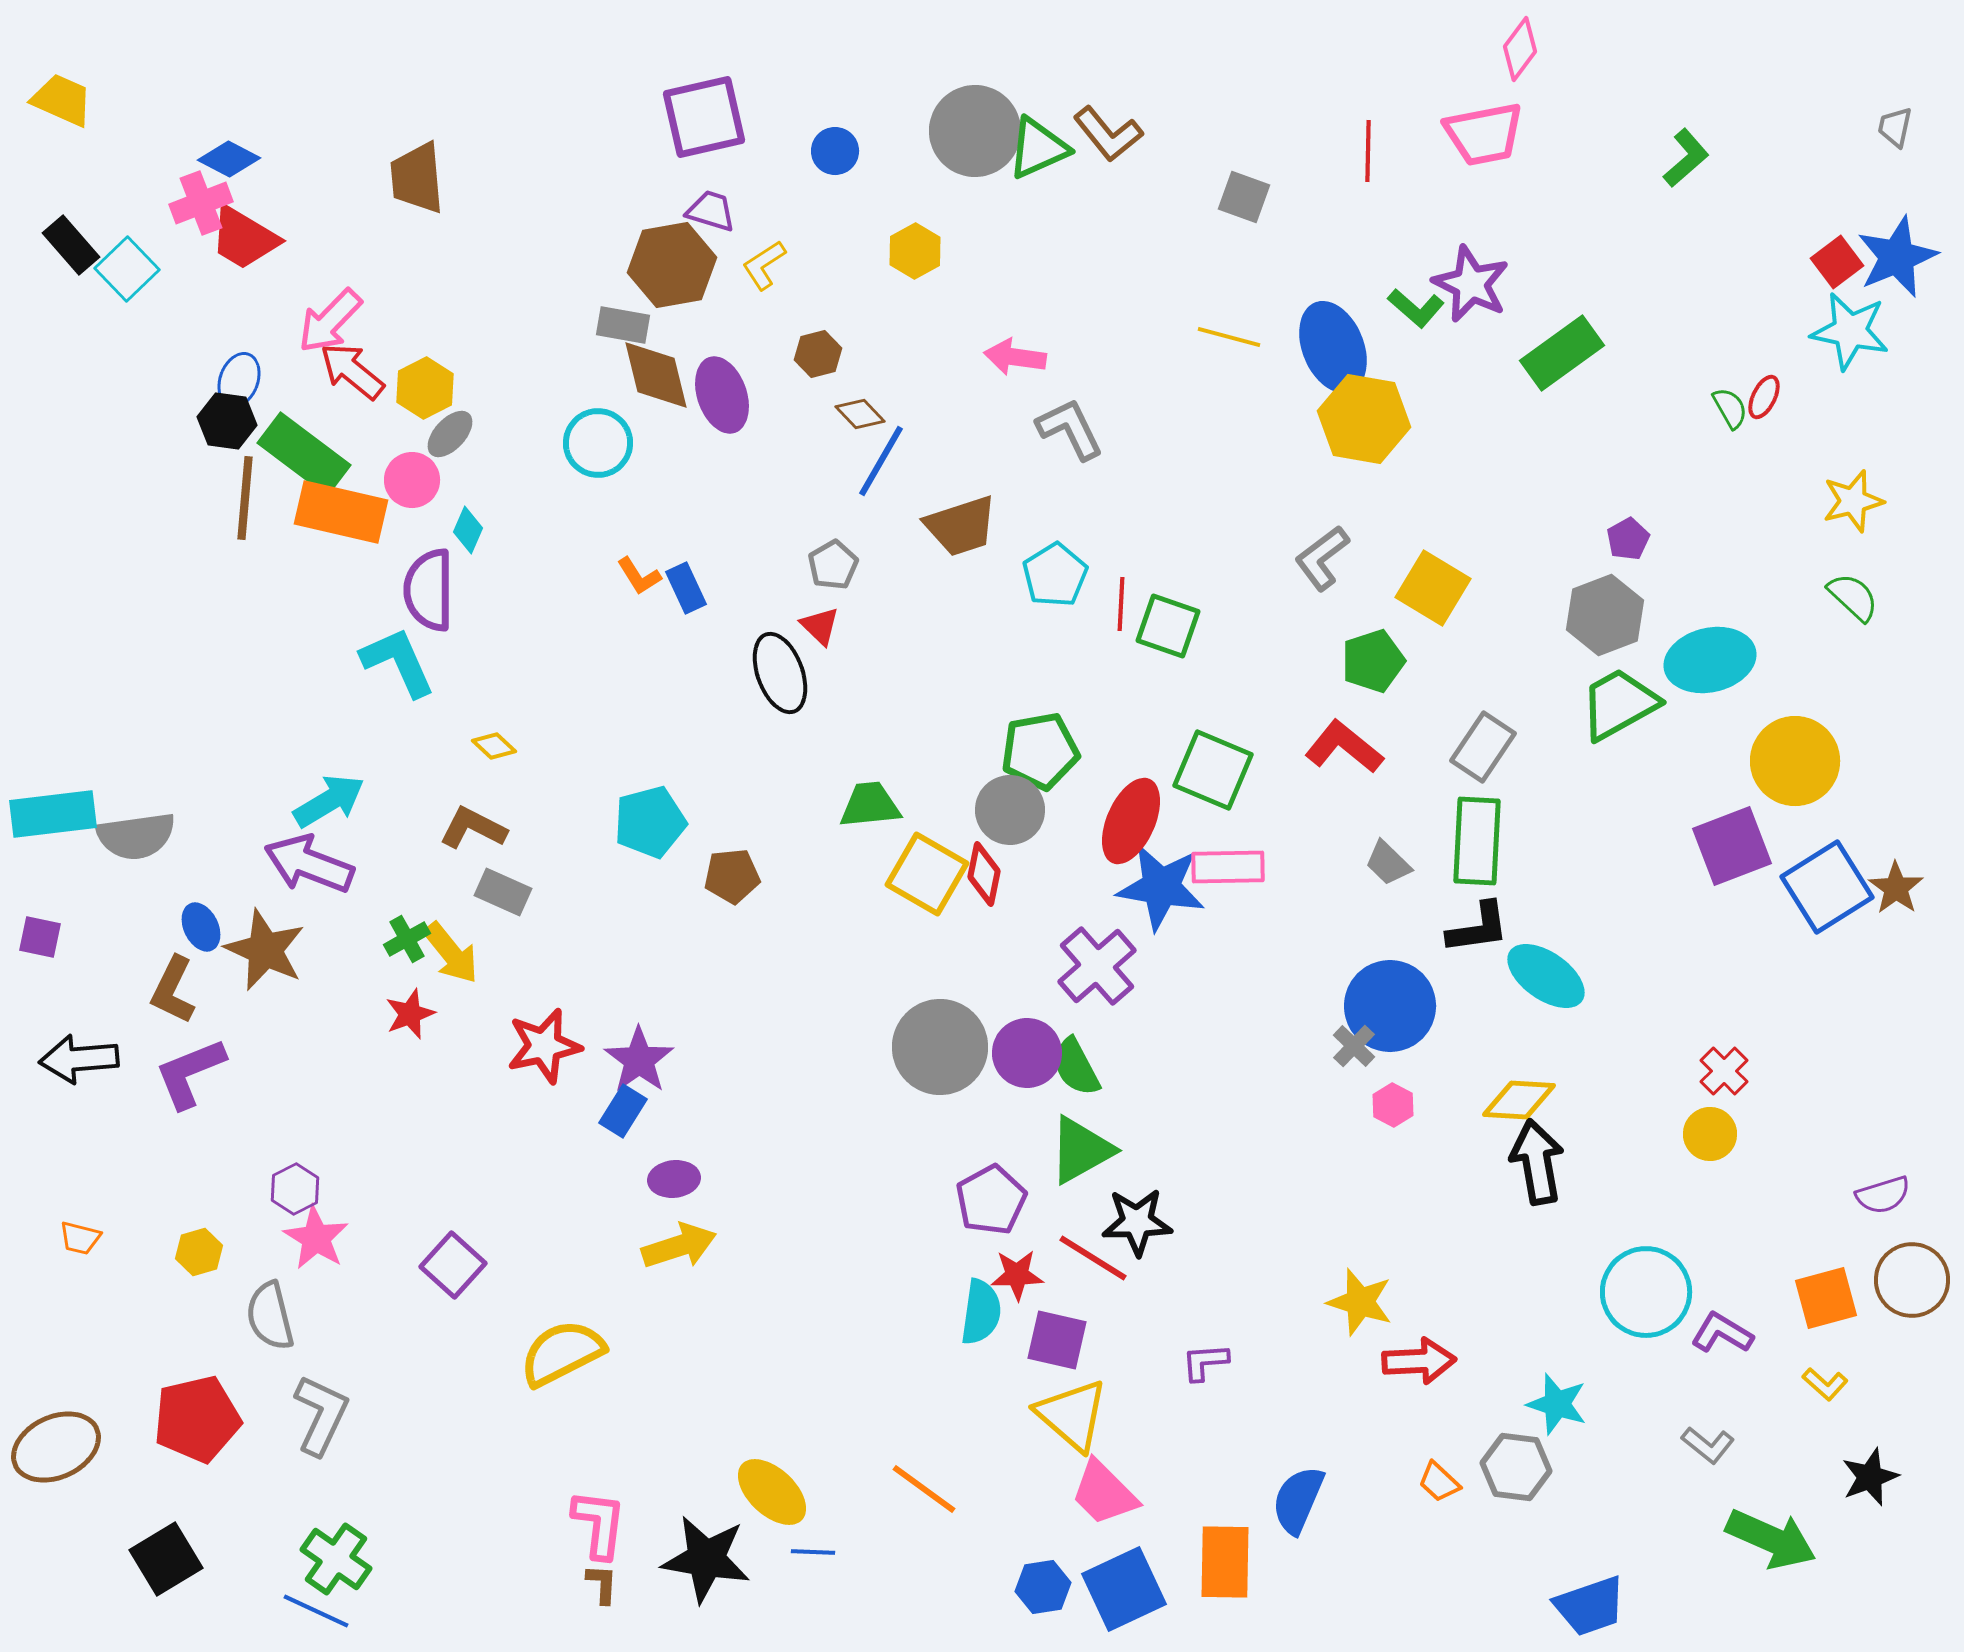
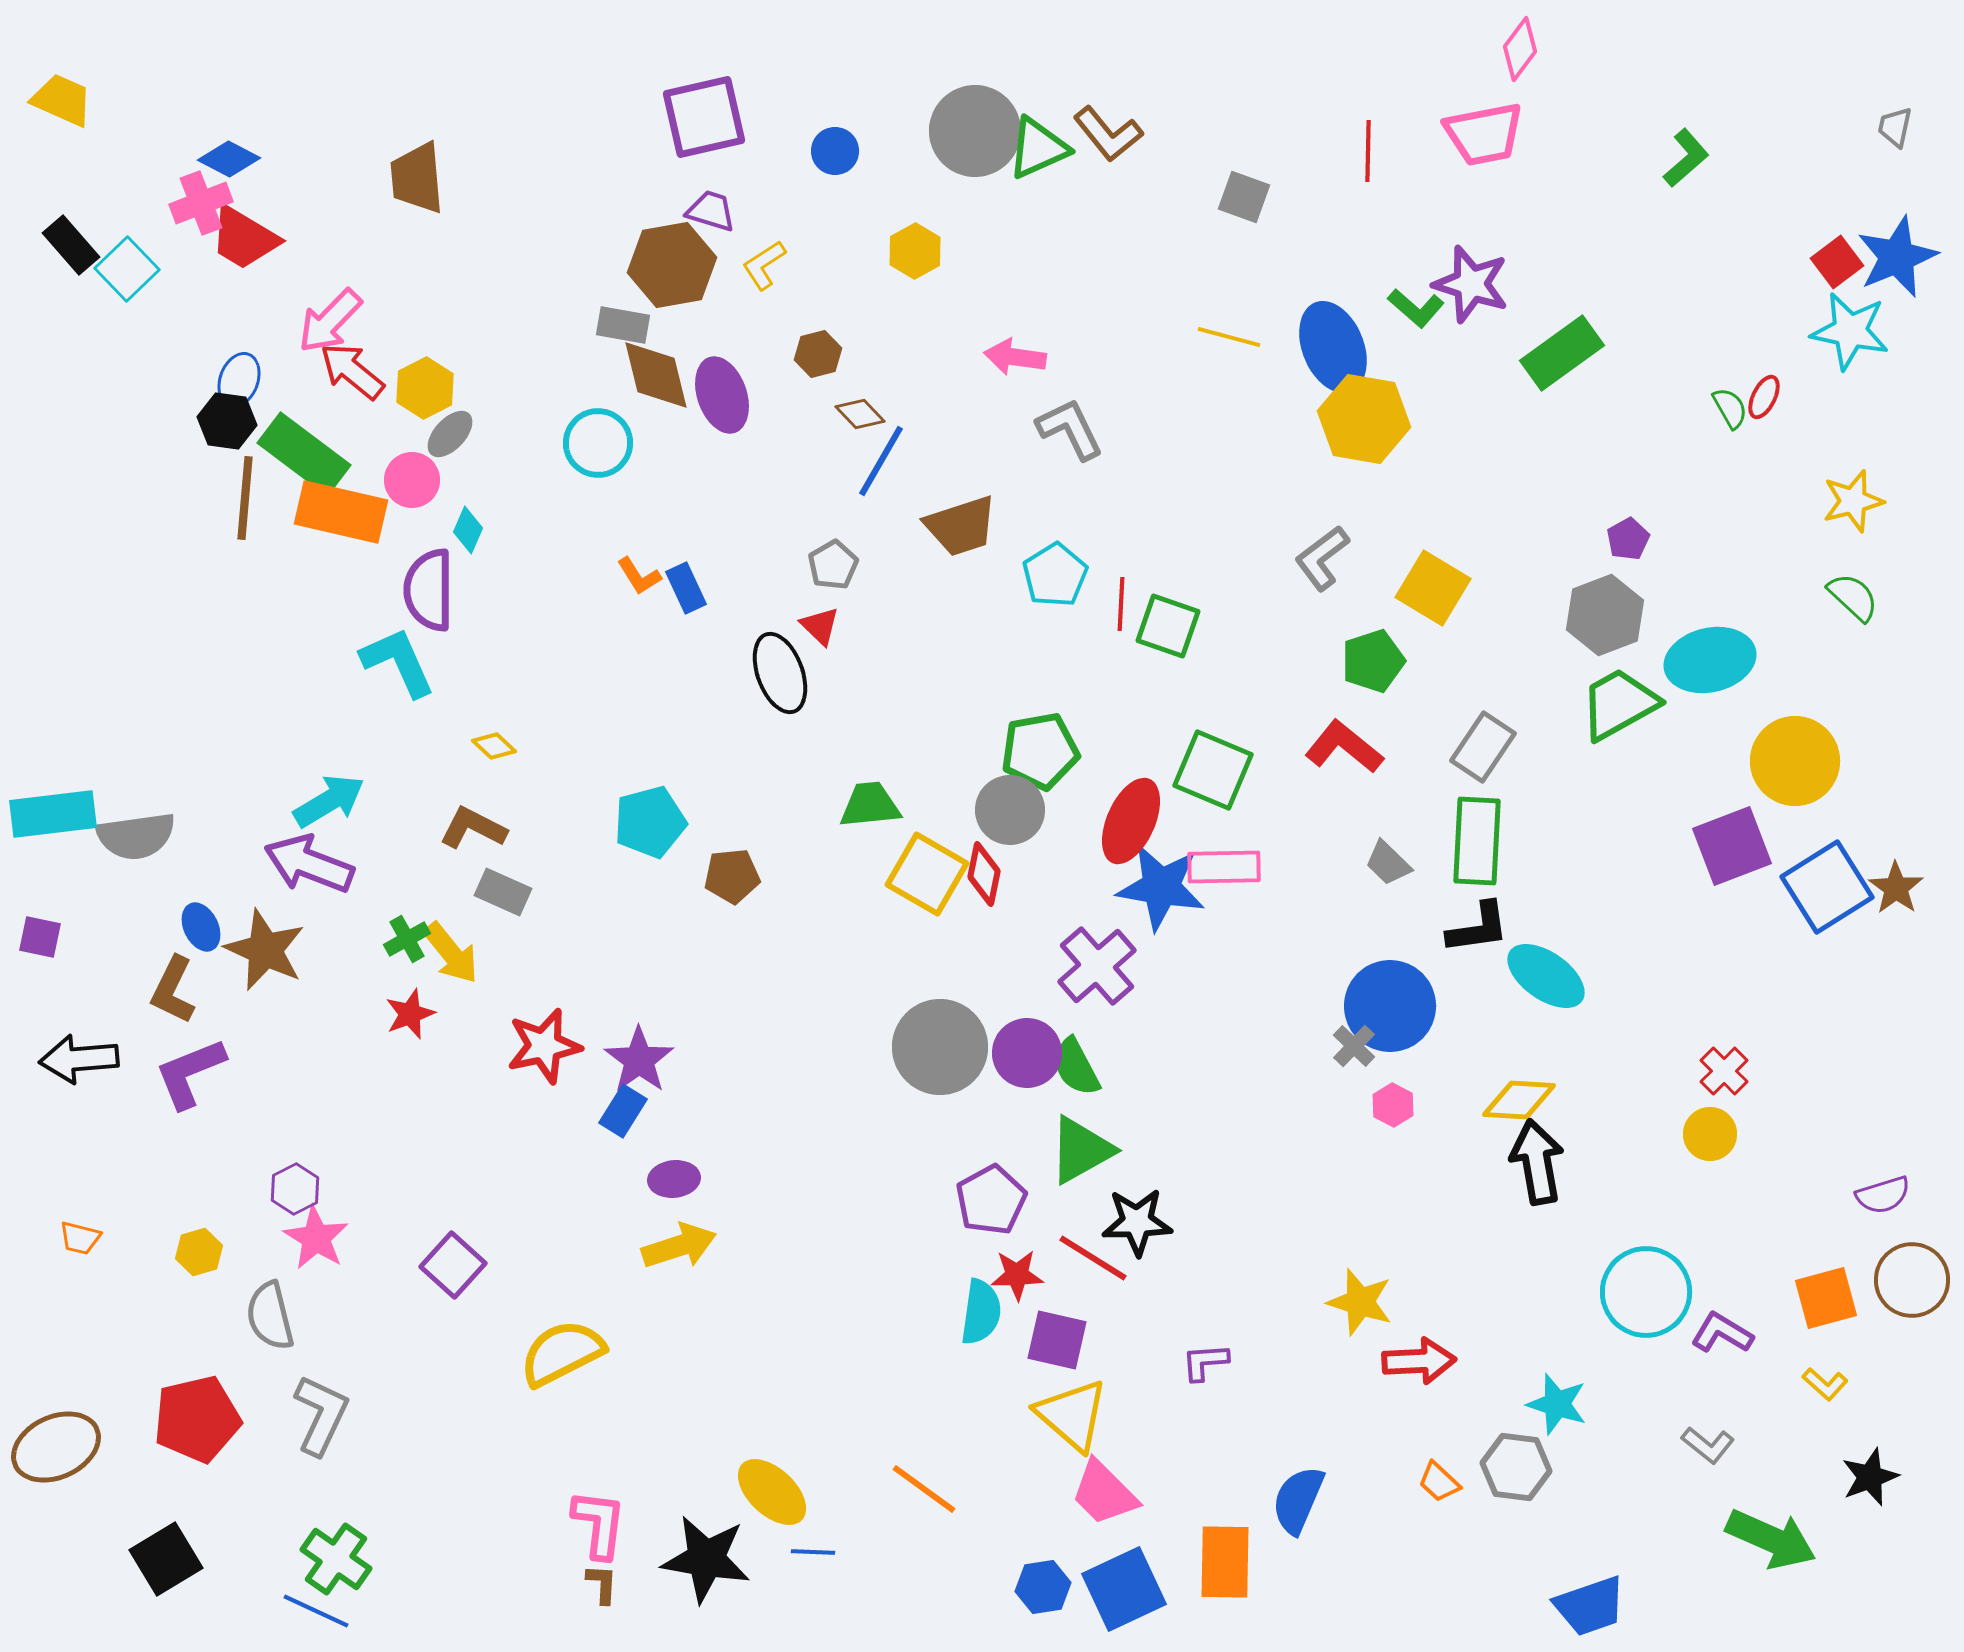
purple star at (1471, 284): rotated 8 degrees counterclockwise
pink rectangle at (1228, 867): moved 4 px left
